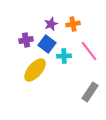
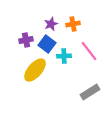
gray rectangle: rotated 24 degrees clockwise
